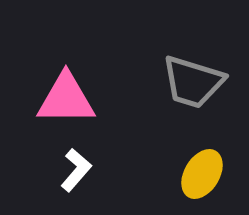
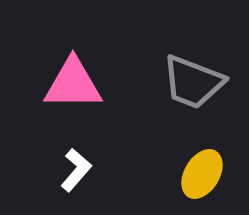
gray trapezoid: rotated 4 degrees clockwise
pink triangle: moved 7 px right, 15 px up
